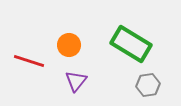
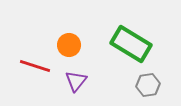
red line: moved 6 px right, 5 px down
